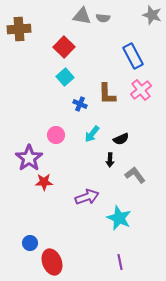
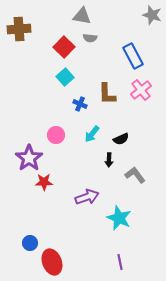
gray semicircle: moved 13 px left, 20 px down
black arrow: moved 1 px left
